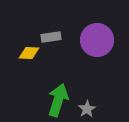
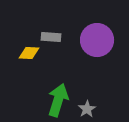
gray rectangle: rotated 12 degrees clockwise
